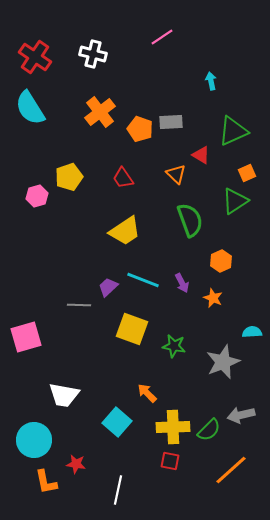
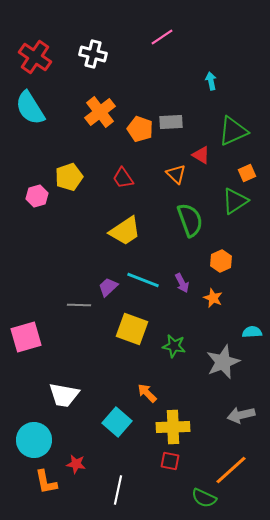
green semicircle at (209, 430): moved 5 px left, 68 px down; rotated 70 degrees clockwise
